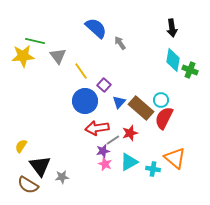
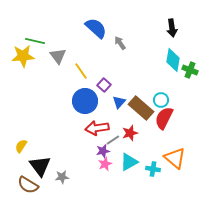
pink star: rotated 24 degrees clockwise
